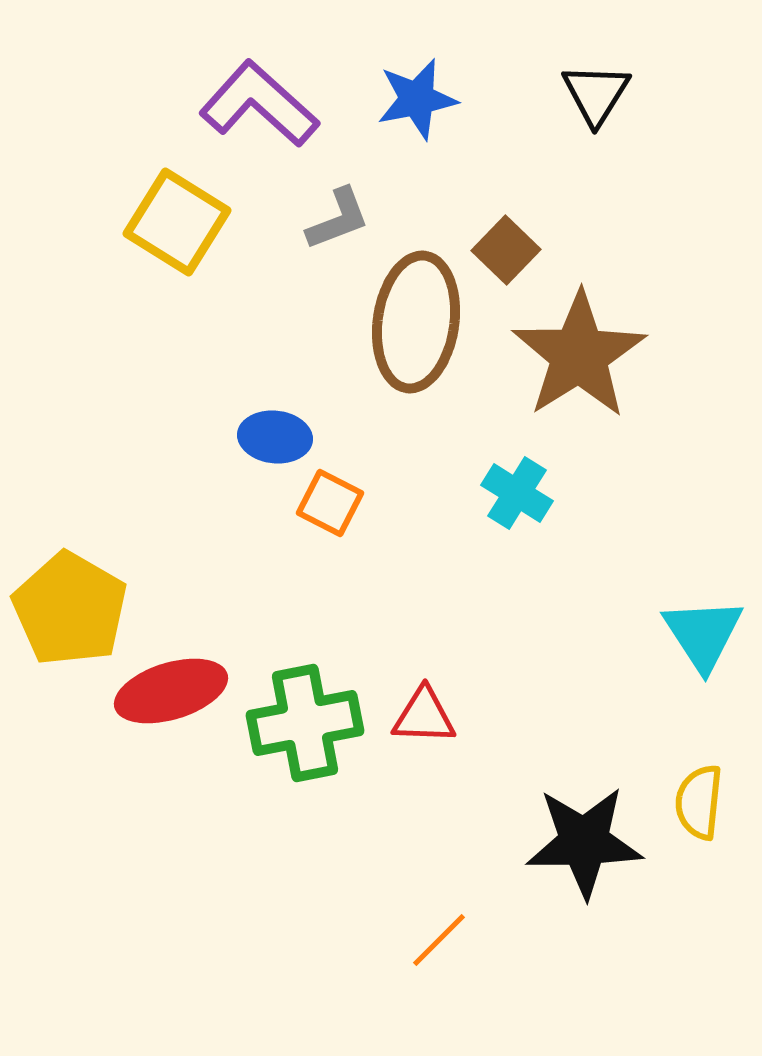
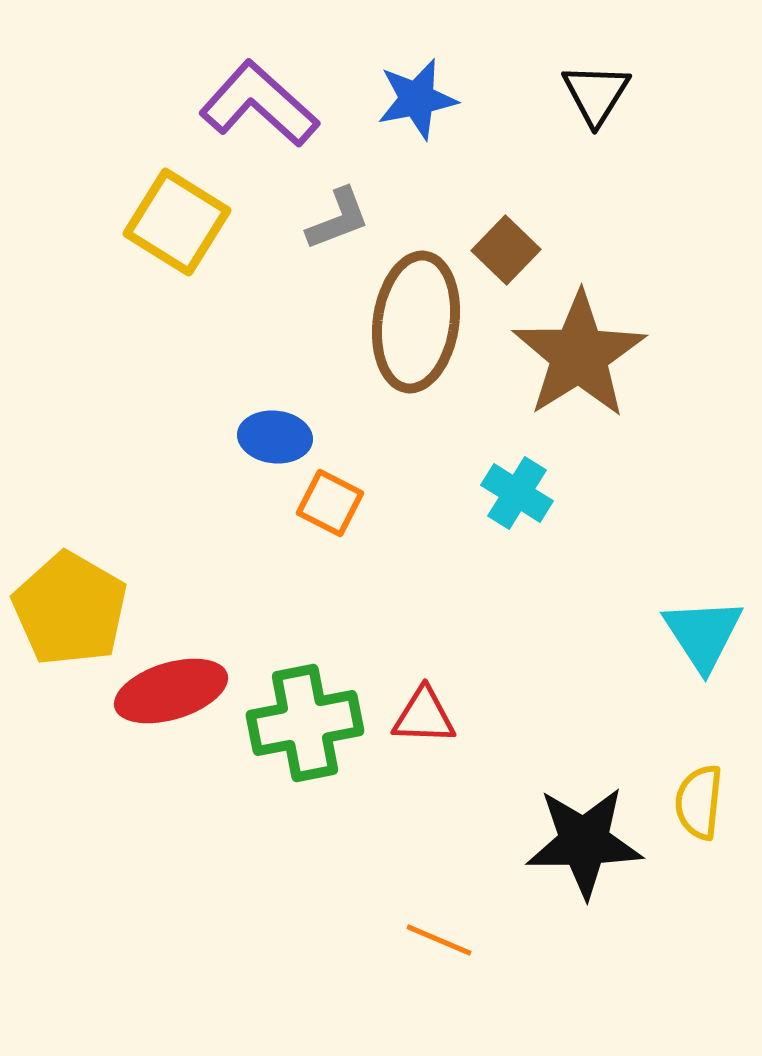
orange line: rotated 68 degrees clockwise
